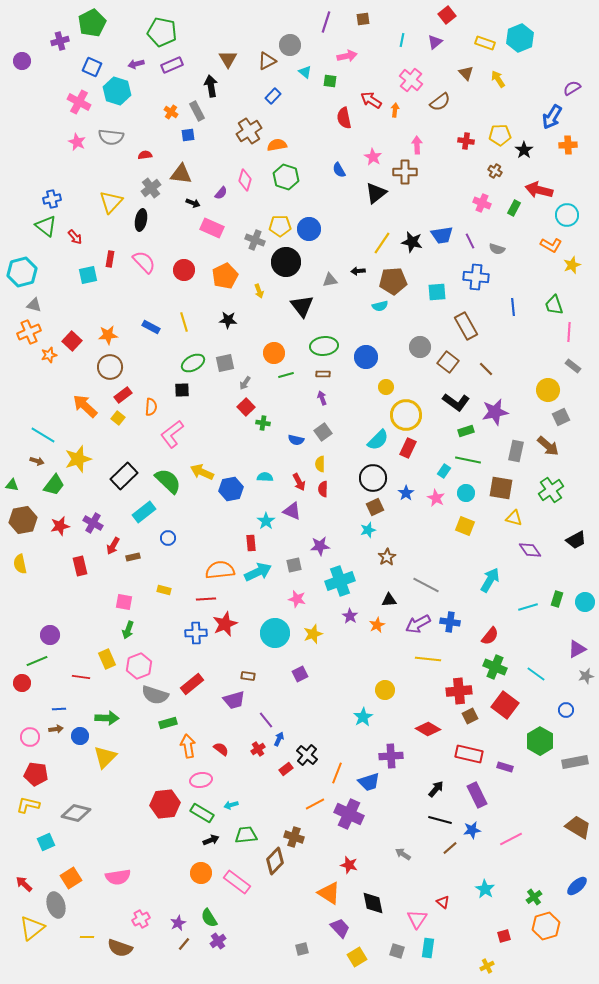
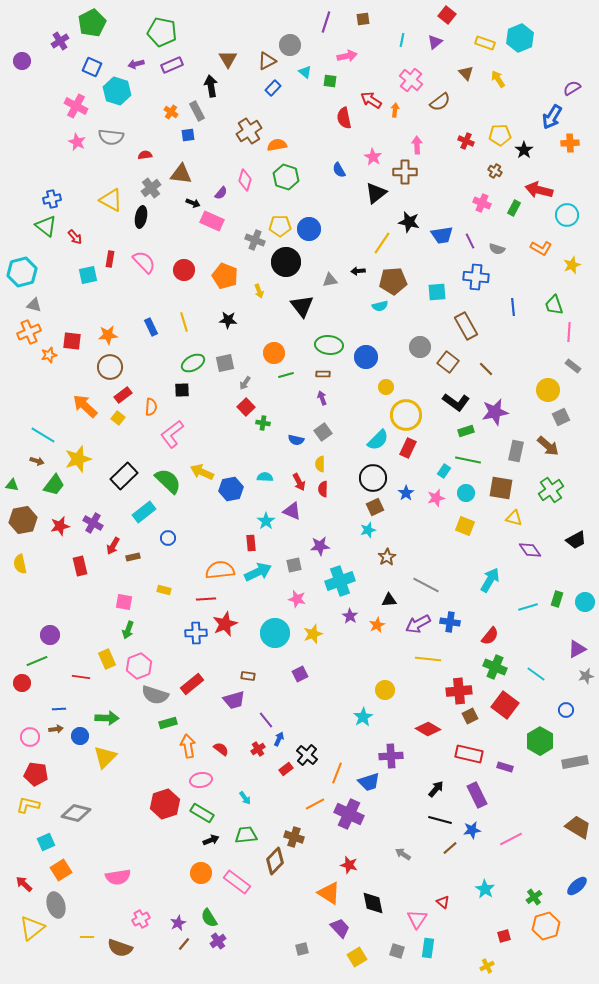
red square at (447, 15): rotated 12 degrees counterclockwise
purple cross at (60, 41): rotated 18 degrees counterclockwise
blue rectangle at (273, 96): moved 8 px up
pink cross at (79, 102): moved 3 px left, 4 px down
red cross at (466, 141): rotated 14 degrees clockwise
orange cross at (568, 145): moved 2 px right, 2 px up
yellow triangle at (111, 202): moved 2 px up; rotated 45 degrees counterclockwise
black ellipse at (141, 220): moved 3 px up
pink rectangle at (212, 228): moved 7 px up
black star at (412, 242): moved 3 px left, 20 px up
orange L-shape at (551, 245): moved 10 px left, 3 px down
orange pentagon at (225, 276): rotated 25 degrees counterclockwise
blue rectangle at (151, 327): rotated 36 degrees clockwise
red square at (72, 341): rotated 36 degrees counterclockwise
green ellipse at (324, 346): moved 5 px right, 1 px up; rotated 12 degrees clockwise
pink star at (436, 498): rotated 30 degrees clockwise
red hexagon at (165, 804): rotated 12 degrees counterclockwise
cyan arrow at (231, 805): moved 14 px right, 7 px up; rotated 112 degrees counterclockwise
orange square at (71, 878): moved 10 px left, 8 px up
